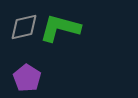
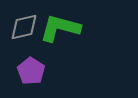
purple pentagon: moved 4 px right, 7 px up
